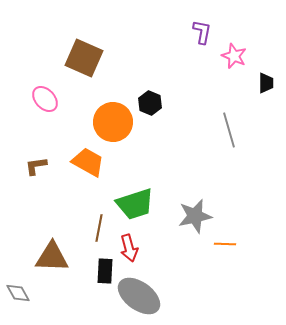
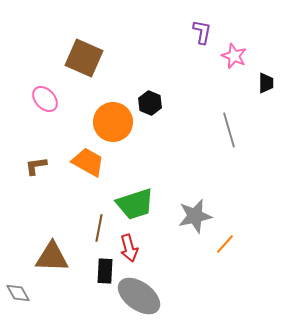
orange line: rotated 50 degrees counterclockwise
